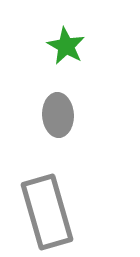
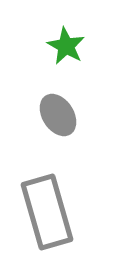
gray ellipse: rotated 30 degrees counterclockwise
